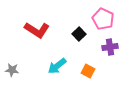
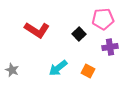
pink pentagon: rotated 30 degrees counterclockwise
cyan arrow: moved 1 px right, 2 px down
gray star: rotated 16 degrees clockwise
